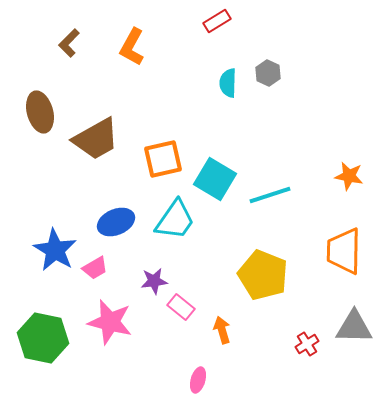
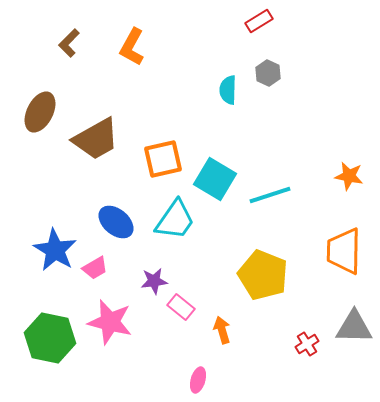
red rectangle: moved 42 px right
cyan semicircle: moved 7 px down
brown ellipse: rotated 42 degrees clockwise
blue ellipse: rotated 63 degrees clockwise
green hexagon: moved 7 px right
